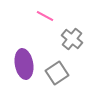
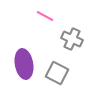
gray cross: rotated 15 degrees counterclockwise
gray square: rotated 30 degrees counterclockwise
